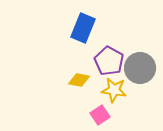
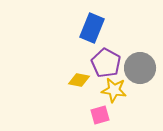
blue rectangle: moved 9 px right
purple pentagon: moved 3 px left, 2 px down
pink square: rotated 18 degrees clockwise
